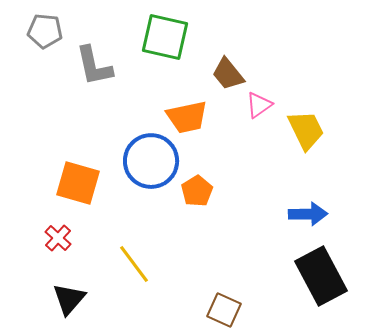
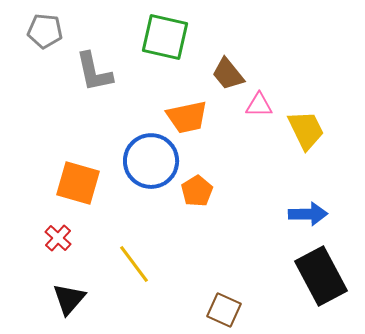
gray L-shape: moved 6 px down
pink triangle: rotated 36 degrees clockwise
